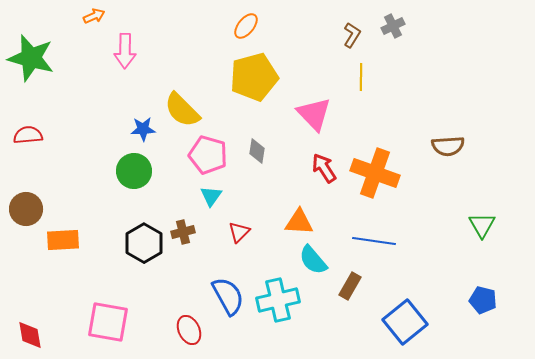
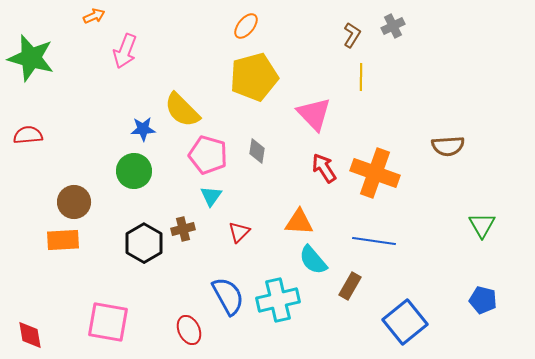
pink arrow: rotated 20 degrees clockwise
brown circle: moved 48 px right, 7 px up
brown cross: moved 3 px up
